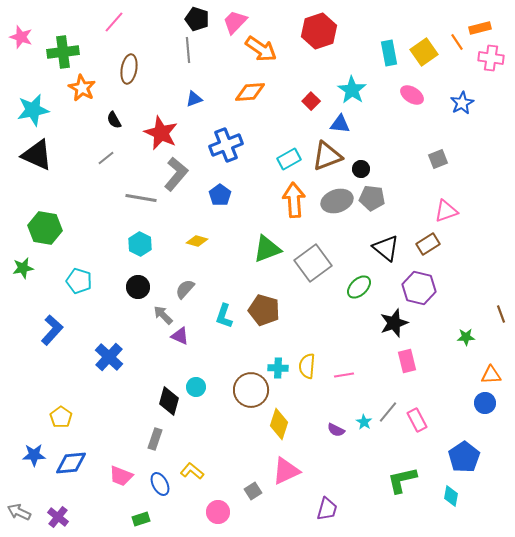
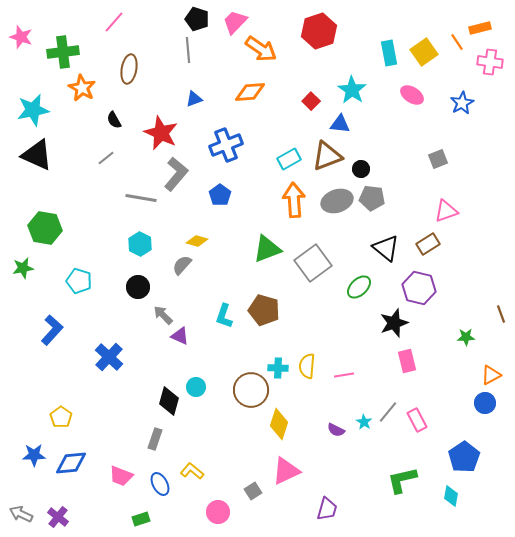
pink cross at (491, 58): moved 1 px left, 4 px down
gray semicircle at (185, 289): moved 3 px left, 24 px up
orange triangle at (491, 375): rotated 25 degrees counterclockwise
gray arrow at (19, 512): moved 2 px right, 2 px down
